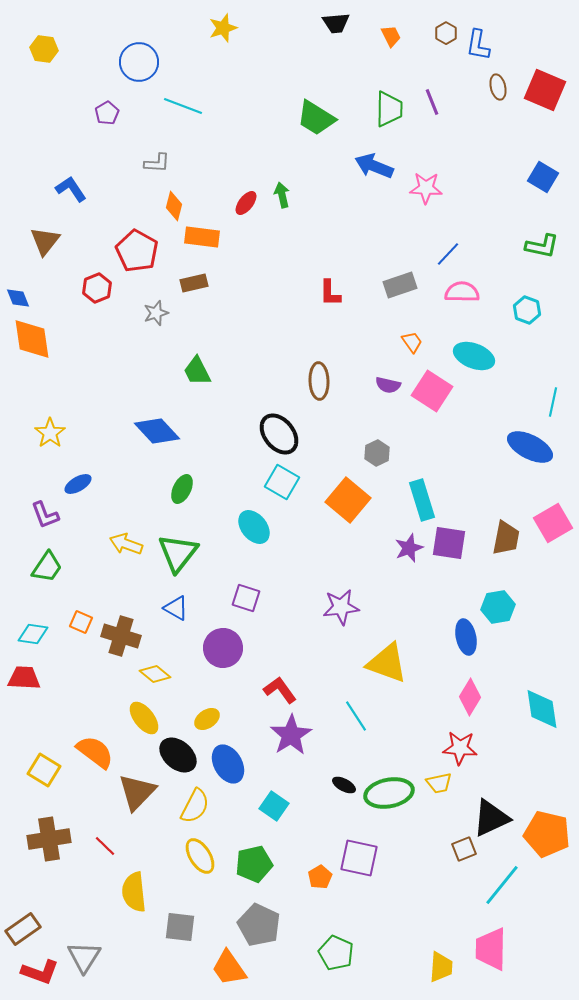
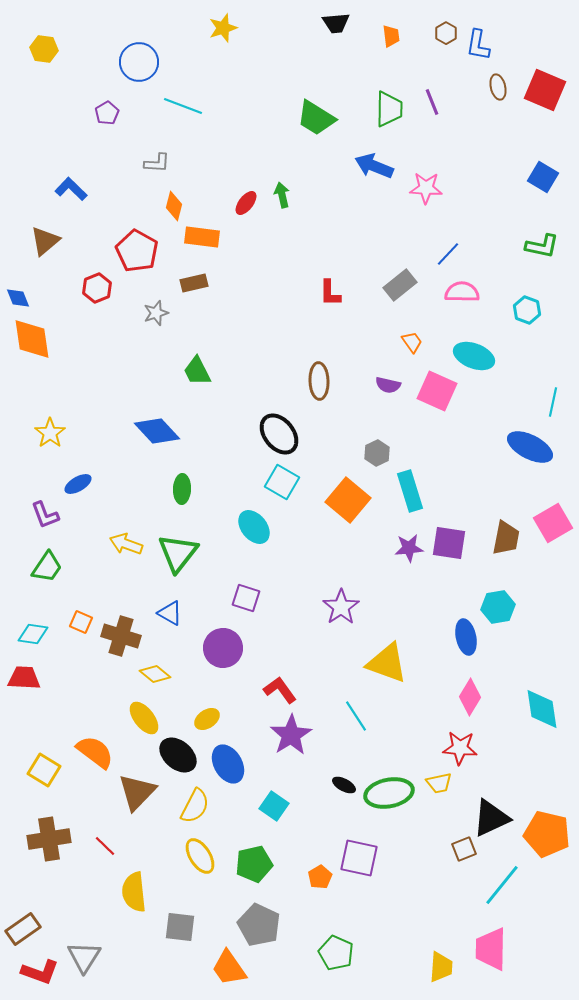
orange trapezoid at (391, 36): rotated 20 degrees clockwise
blue L-shape at (71, 189): rotated 12 degrees counterclockwise
brown triangle at (45, 241): rotated 12 degrees clockwise
gray rectangle at (400, 285): rotated 20 degrees counterclockwise
pink square at (432, 391): moved 5 px right; rotated 9 degrees counterclockwise
green ellipse at (182, 489): rotated 24 degrees counterclockwise
cyan rectangle at (422, 500): moved 12 px left, 9 px up
purple star at (409, 548): rotated 16 degrees clockwise
purple star at (341, 607): rotated 27 degrees counterclockwise
blue triangle at (176, 608): moved 6 px left, 5 px down
